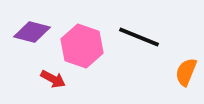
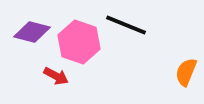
black line: moved 13 px left, 12 px up
pink hexagon: moved 3 px left, 4 px up
red arrow: moved 3 px right, 3 px up
